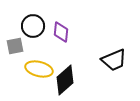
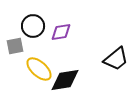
purple diamond: rotated 75 degrees clockwise
black trapezoid: moved 2 px right, 1 px up; rotated 16 degrees counterclockwise
yellow ellipse: rotated 28 degrees clockwise
black diamond: rotated 32 degrees clockwise
